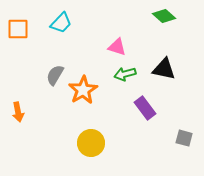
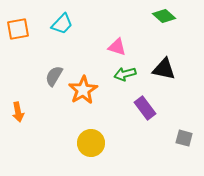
cyan trapezoid: moved 1 px right, 1 px down
orange square: rotated 10 degrees counterclockwise
gray semicircle: moved 1 px left, 1 px down
